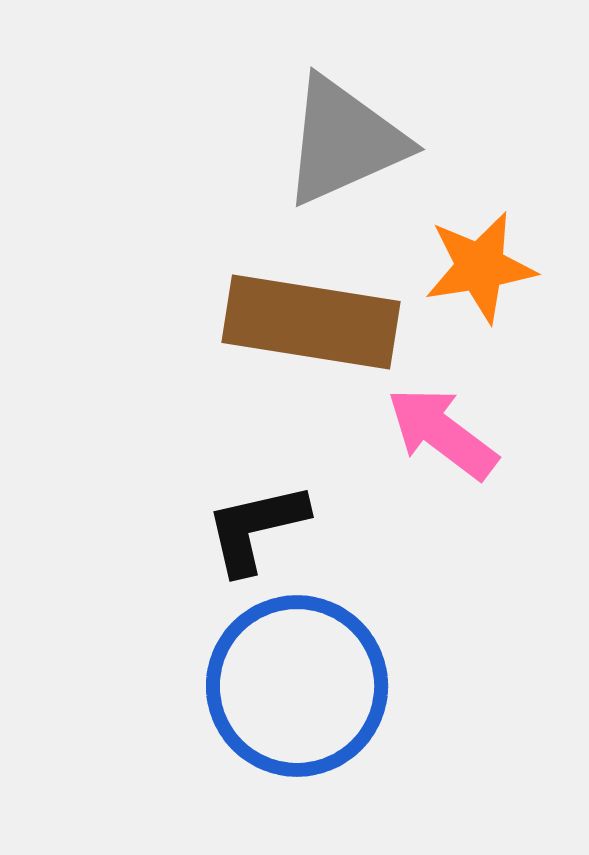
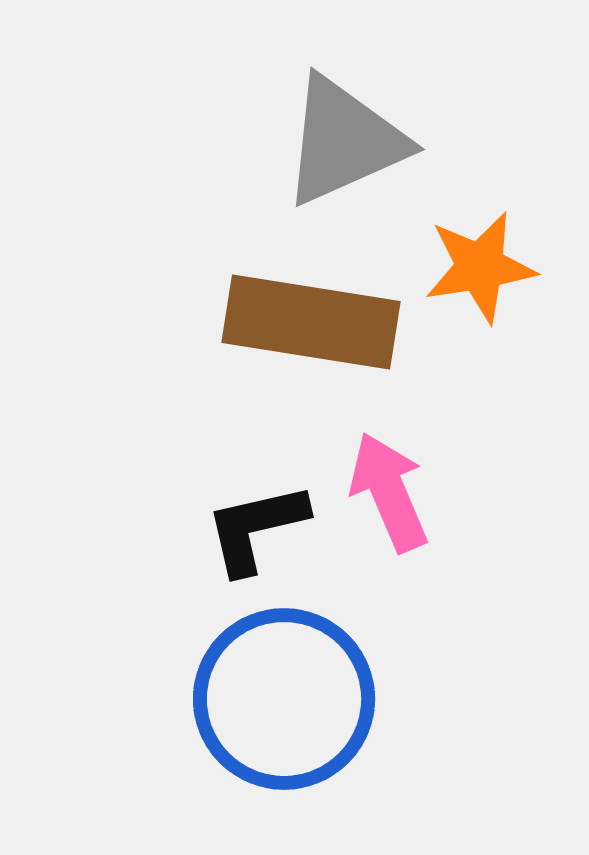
pink arrow: moved 53 px left, 59 px down; rotated 30 degrees clockwise
blue circle: moved 13 px left, 13 px down
